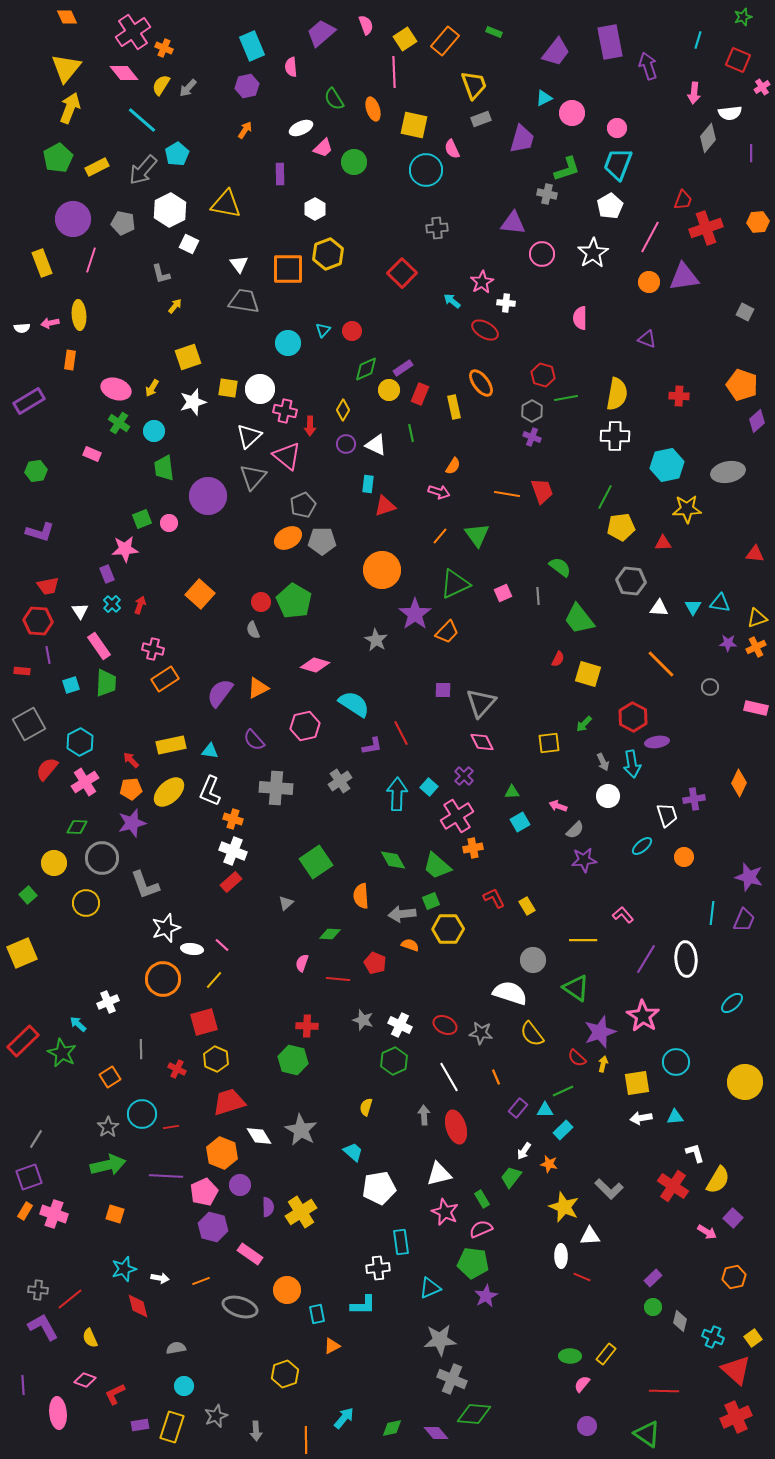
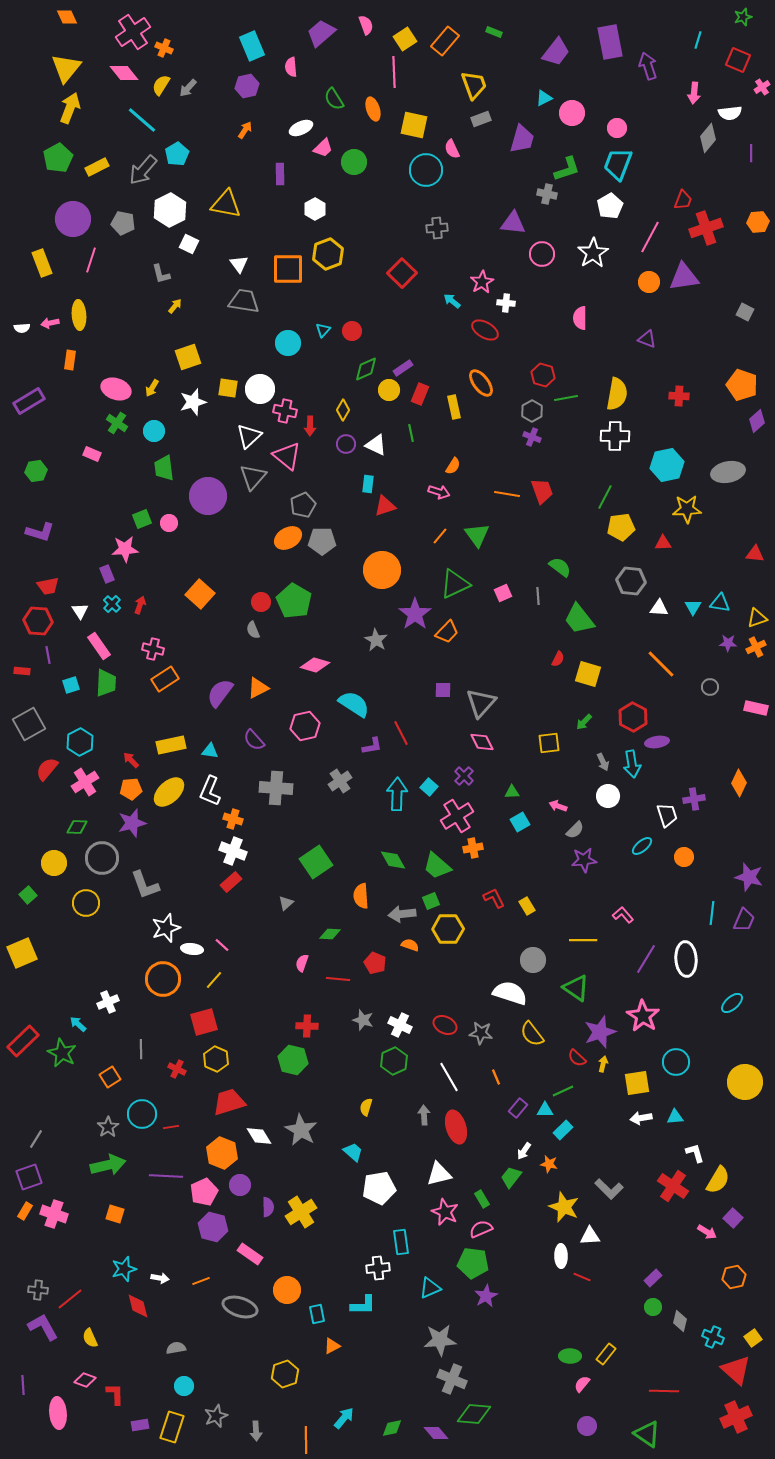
green cross at (119, 423): moved 2 px left
green arrow at (584, 724): moved 2 px up
red L-shape at (115, 1394): rotated 115 degrees clockwise
